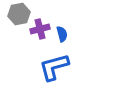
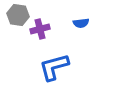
gray hexagon: moved 1 px left, 1 px down; rotated 20 degrees clockwise
blue semicircle: moved 19 px right, 11 px up; rotated 98 degrees clockwise
